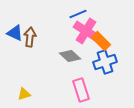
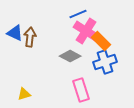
gray diamond: rotated 15 degrees counterclockwise
